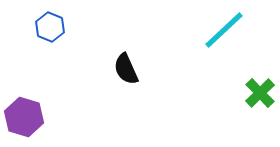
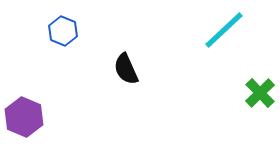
blue hexagon: moved 13 px right, 4 px down
purple hexagon: rotated 6 degrees clockwise
